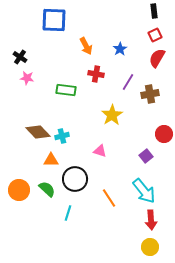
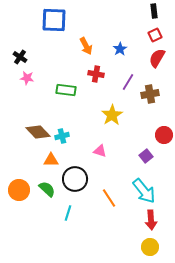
red circle: moved 1 px down
